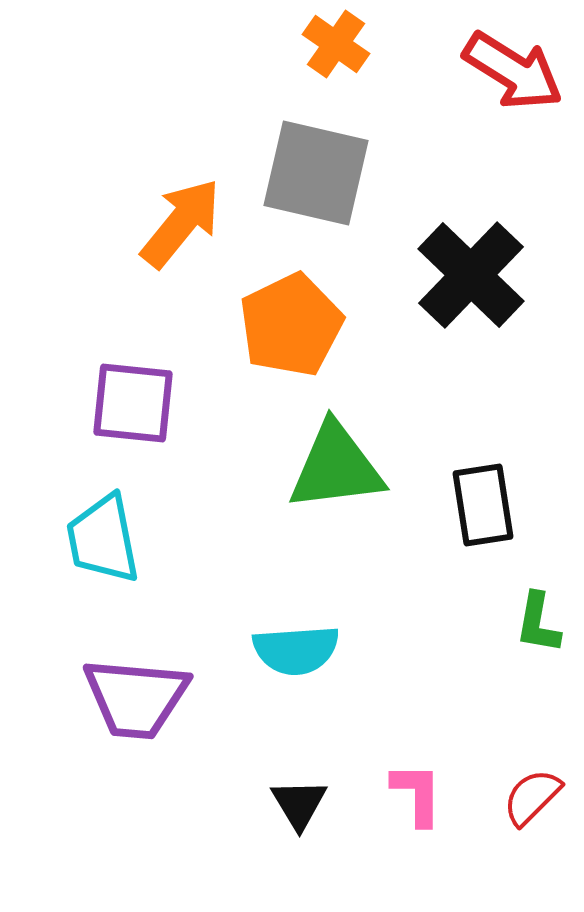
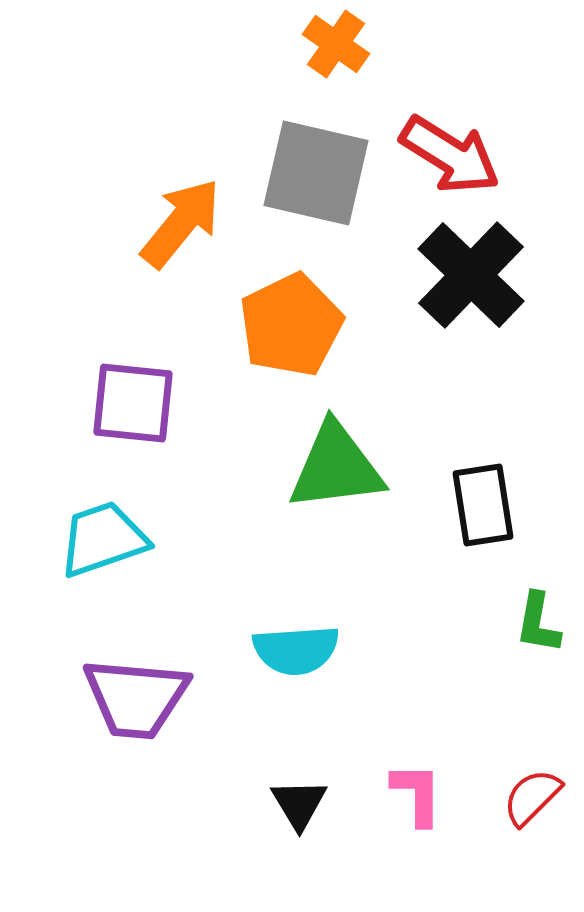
red arrow: moved 63 px left, 84 px down
cyan trapezoid: rotated 82 degrees clockwise
